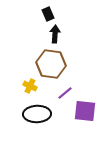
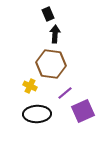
purple square: moved 2 px left; rotated 30 degrees counterclockwise
